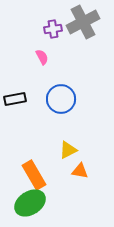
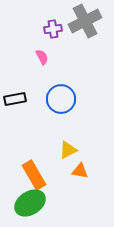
gray cross: moved 2 px right, 1 px up
